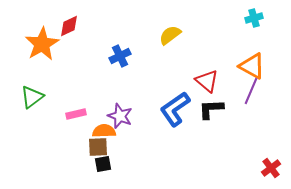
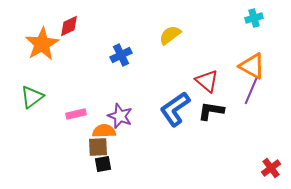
blue cross: moved 1 px right, 1 px up
black L-shape: moved 2 px down; rotated 12 degrees clockwise
